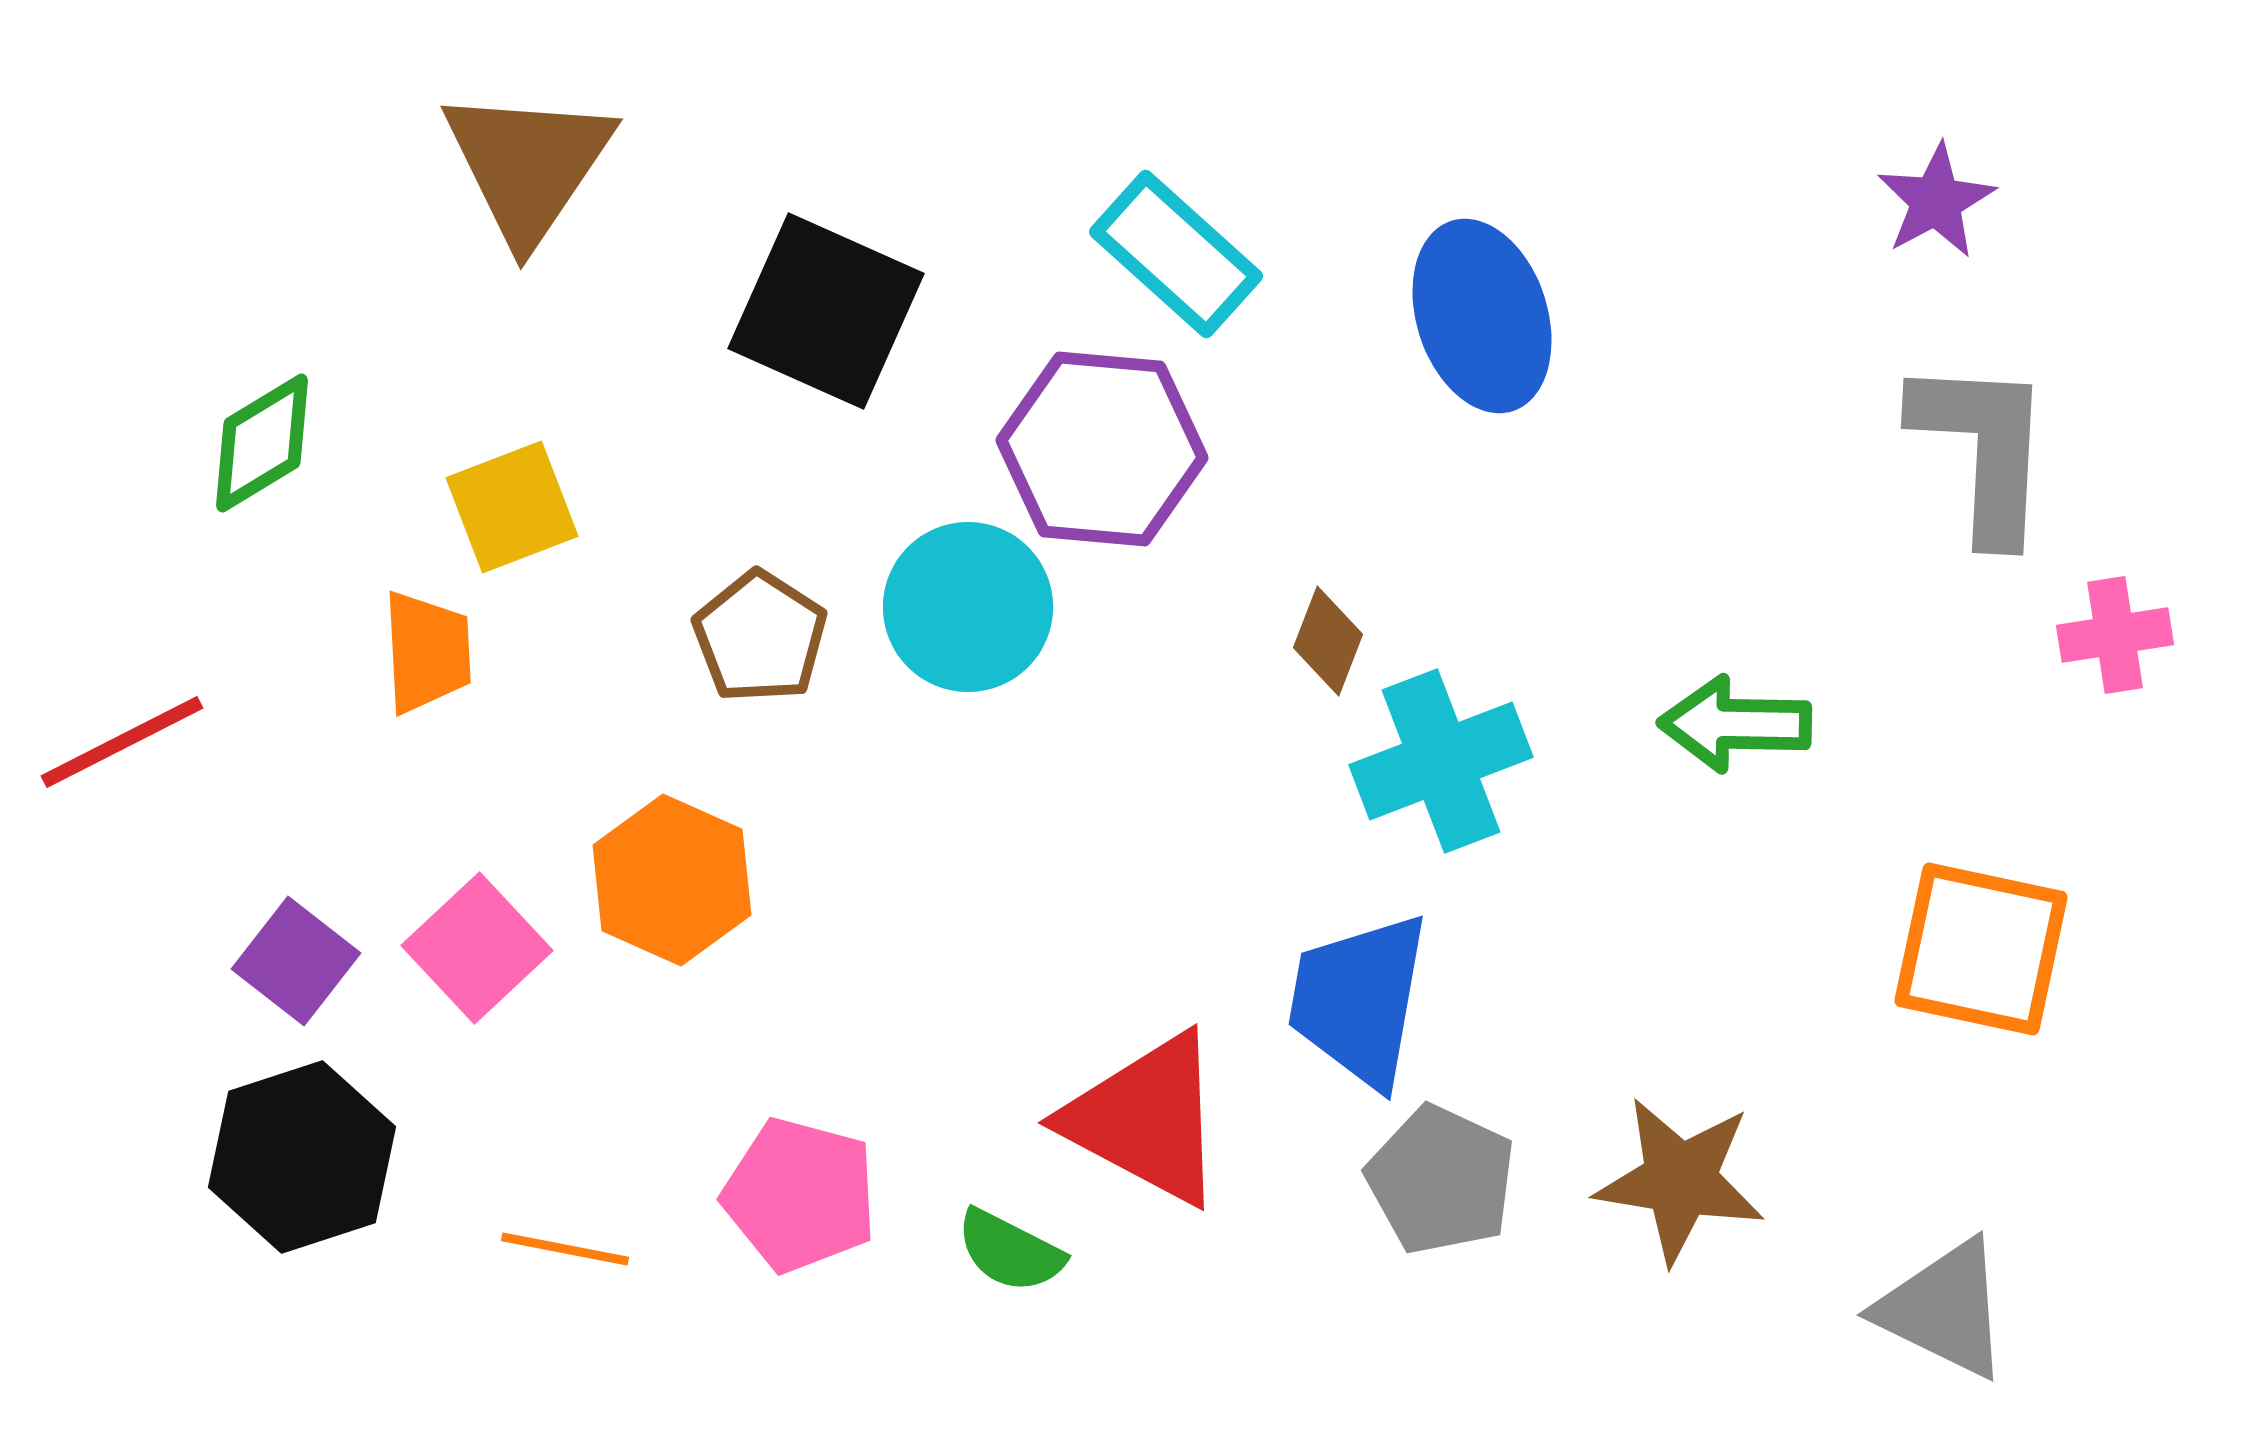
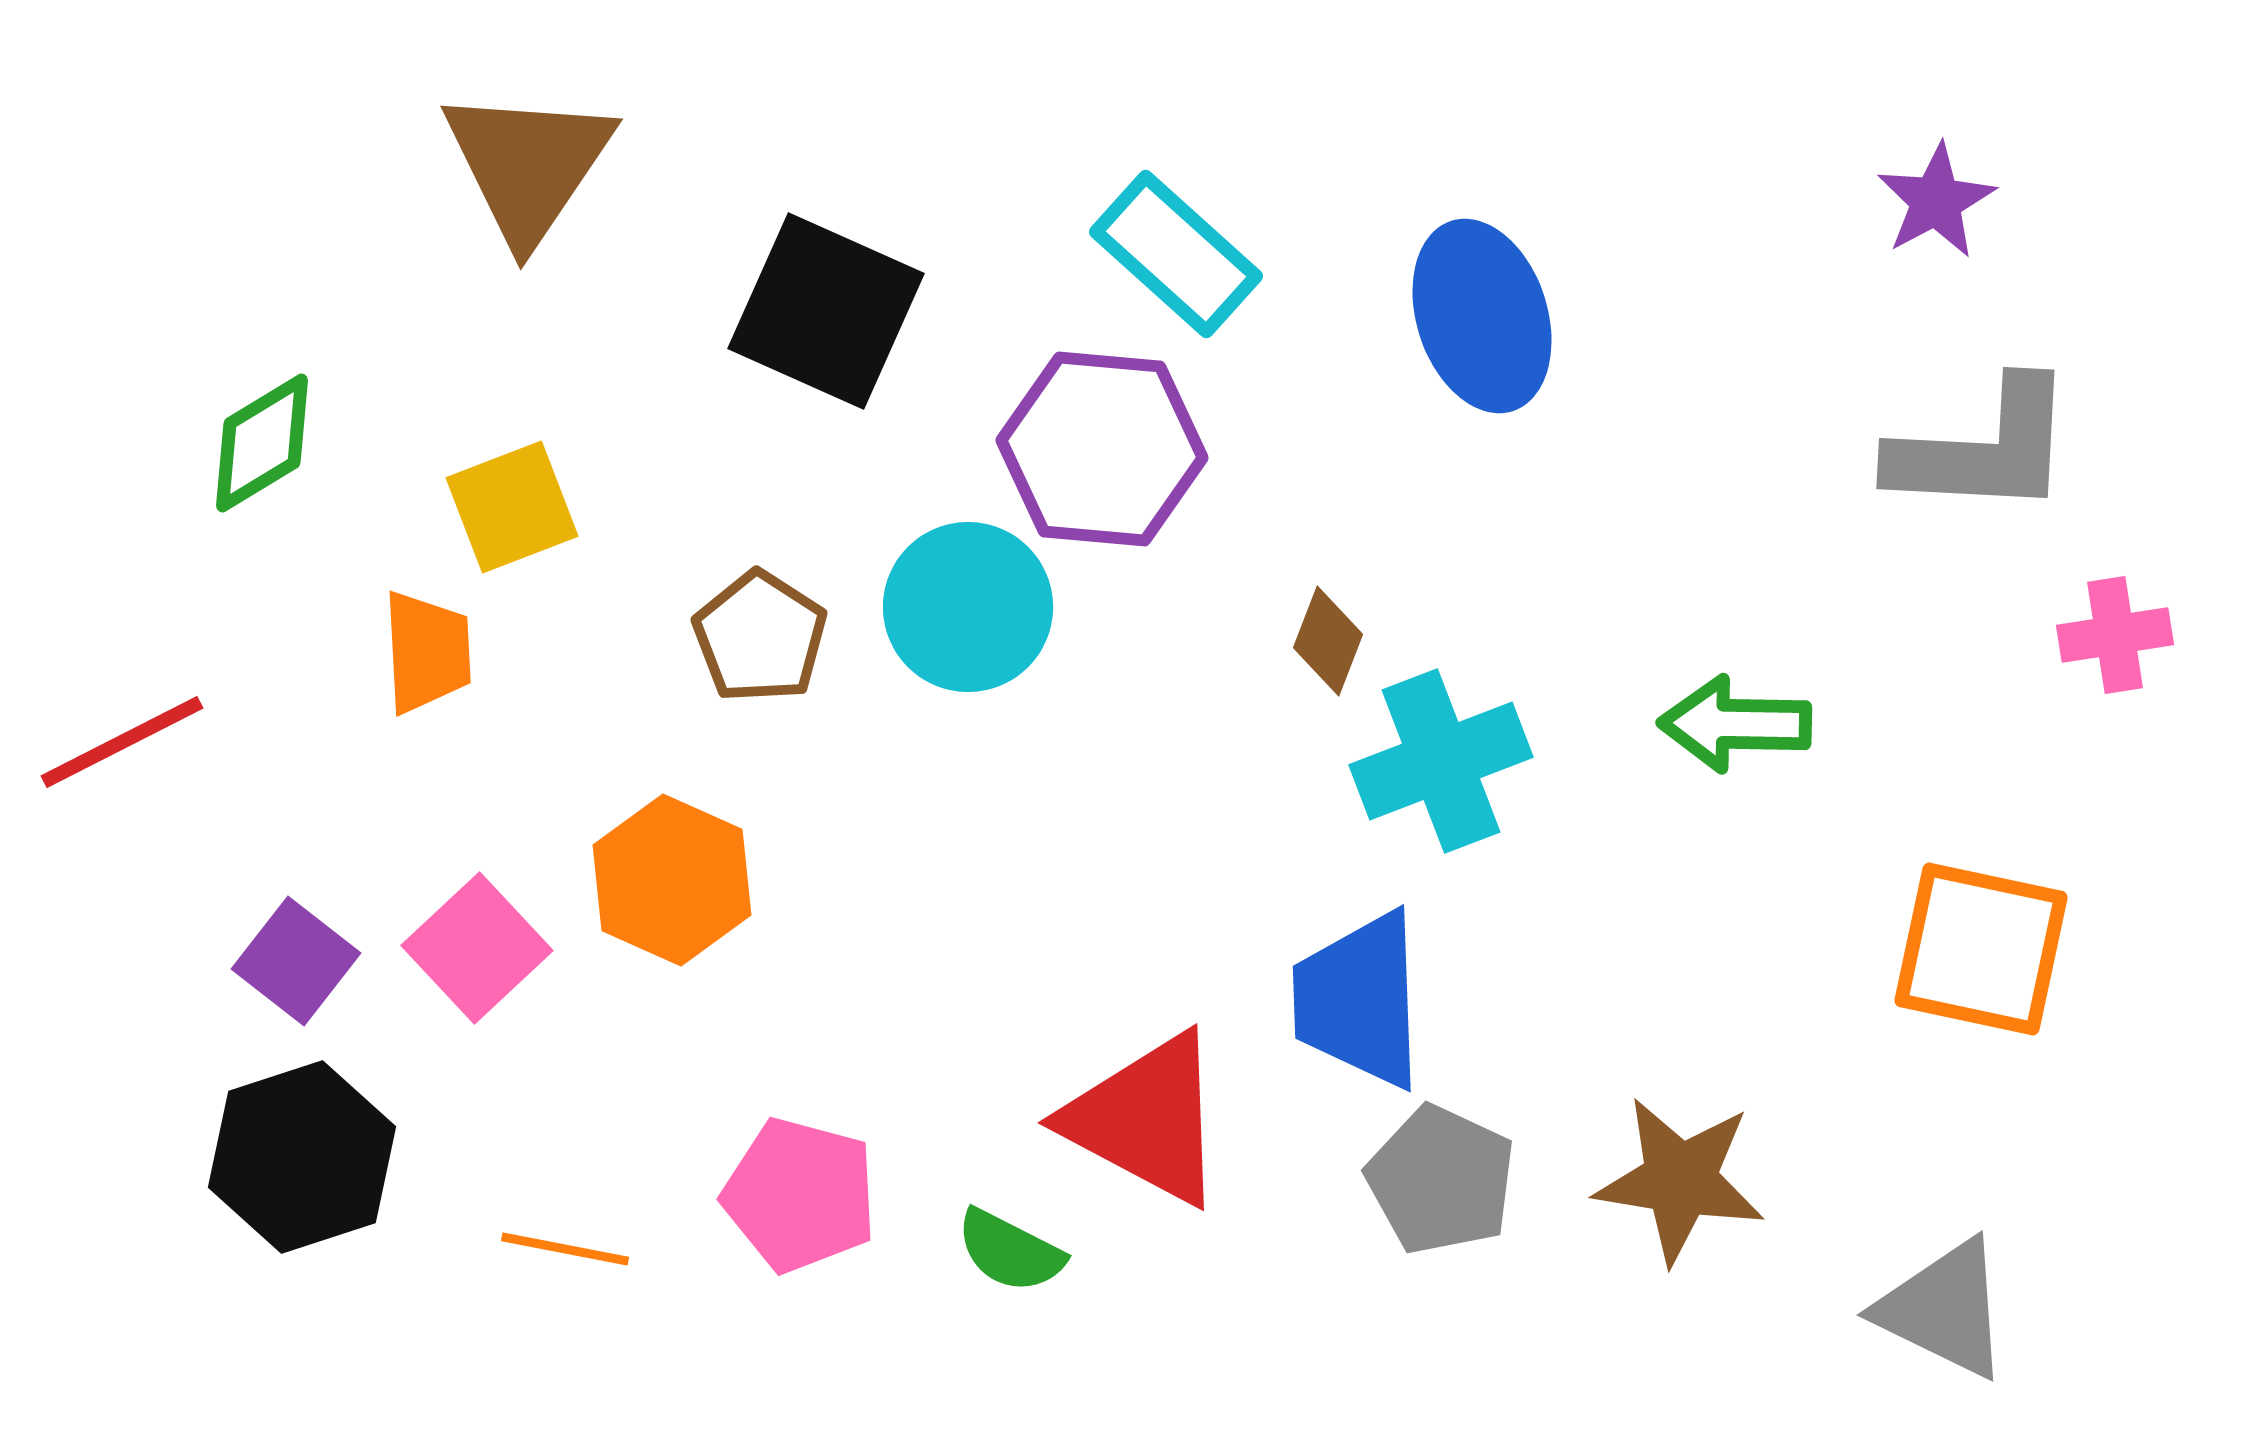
gray L-shape: rotated 90 degrees clockwise
blue trapezoid: rotated 12 degrees counterclockwise
